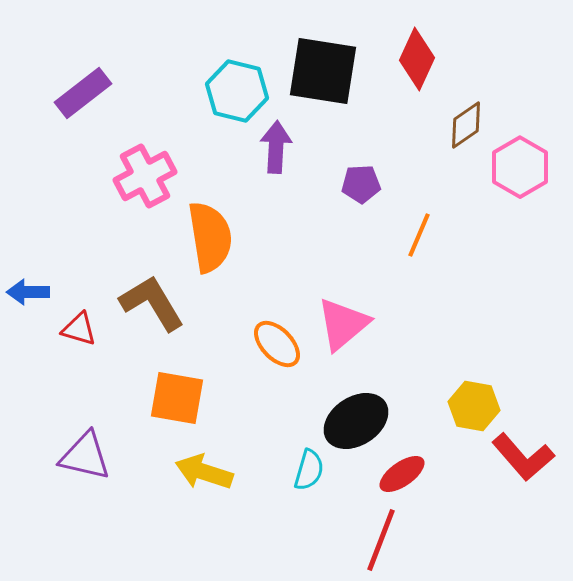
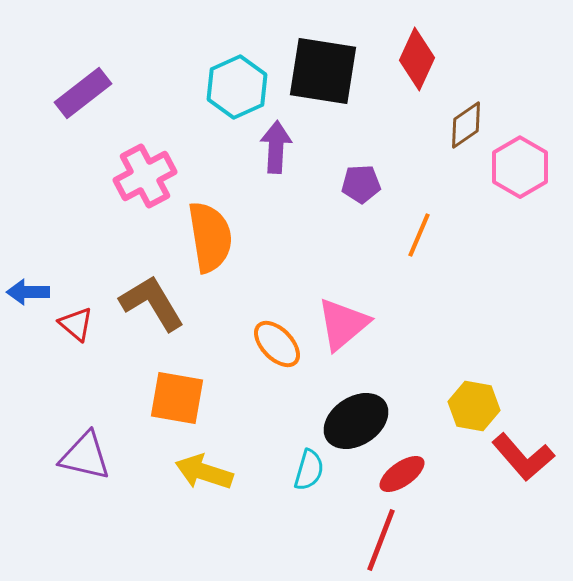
cyan hexagon: moved 4 px up; rotated 22 degrees clockwise
red triangle: moved 3 px left, 5 px up; rotated 24 degrees clockwise
